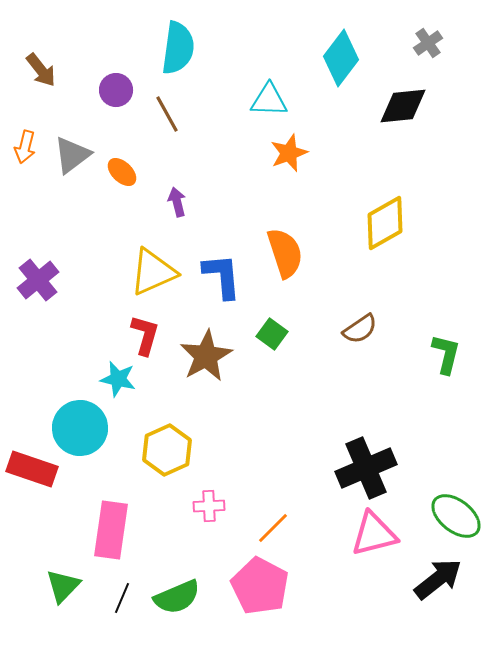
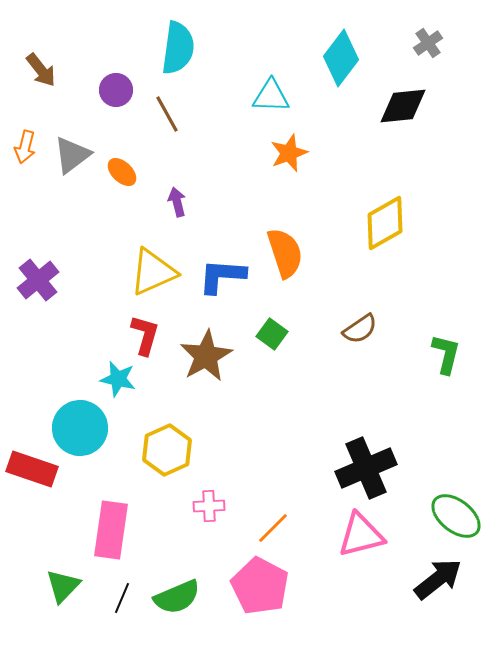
cyan triangle: moved 2 px right, 4 px up
blue L-shape: rotated 81 degrees counterclockwise
pink triangle: moved 13 px left, 1 px down
